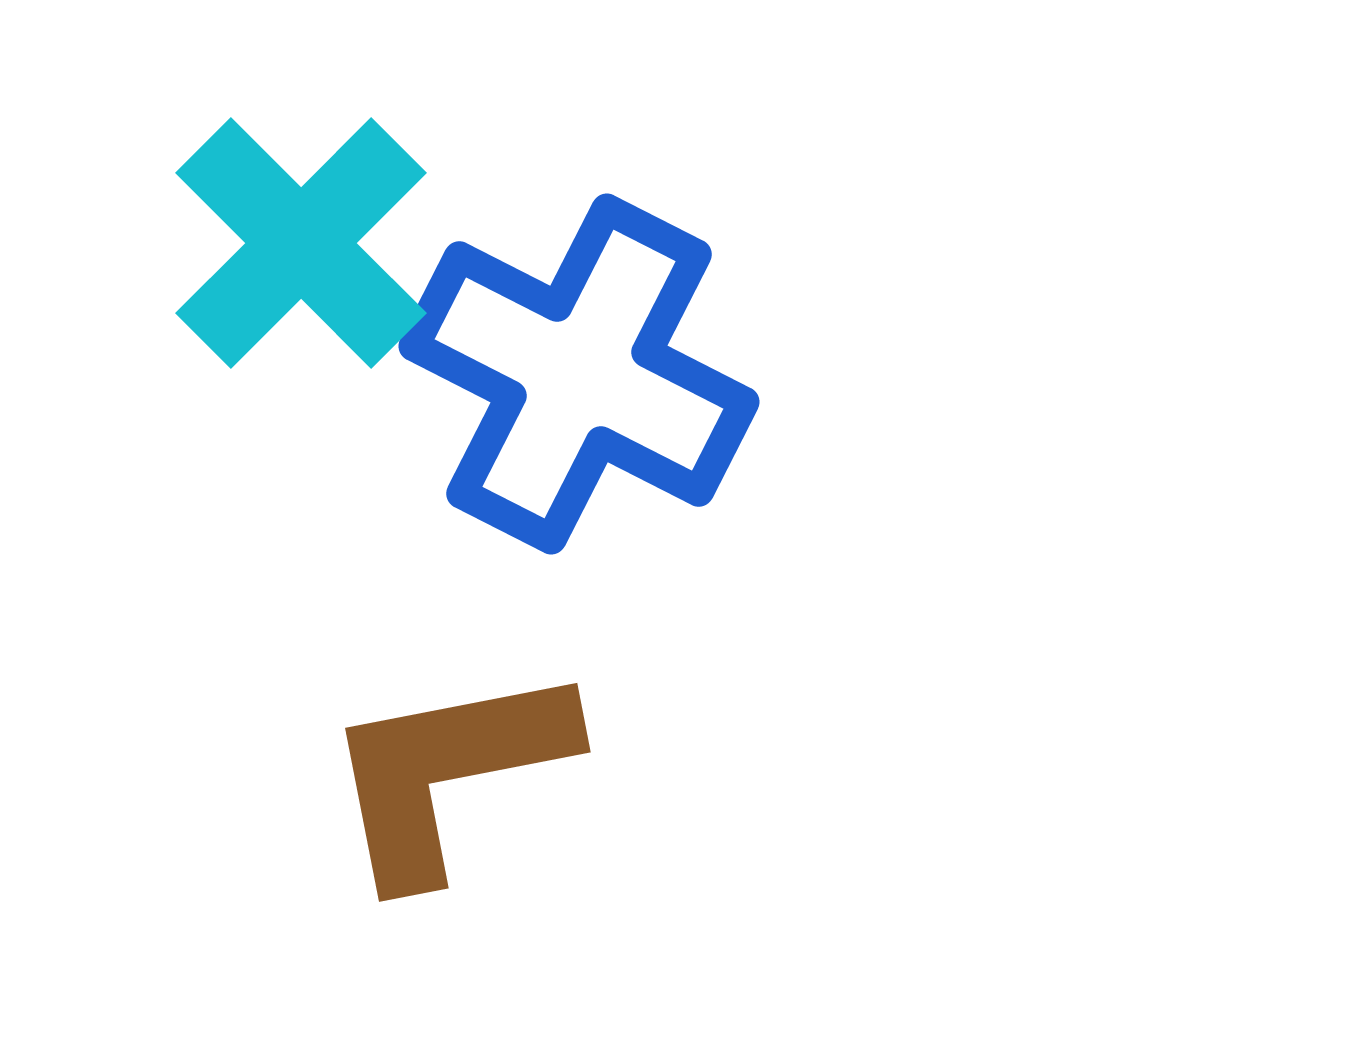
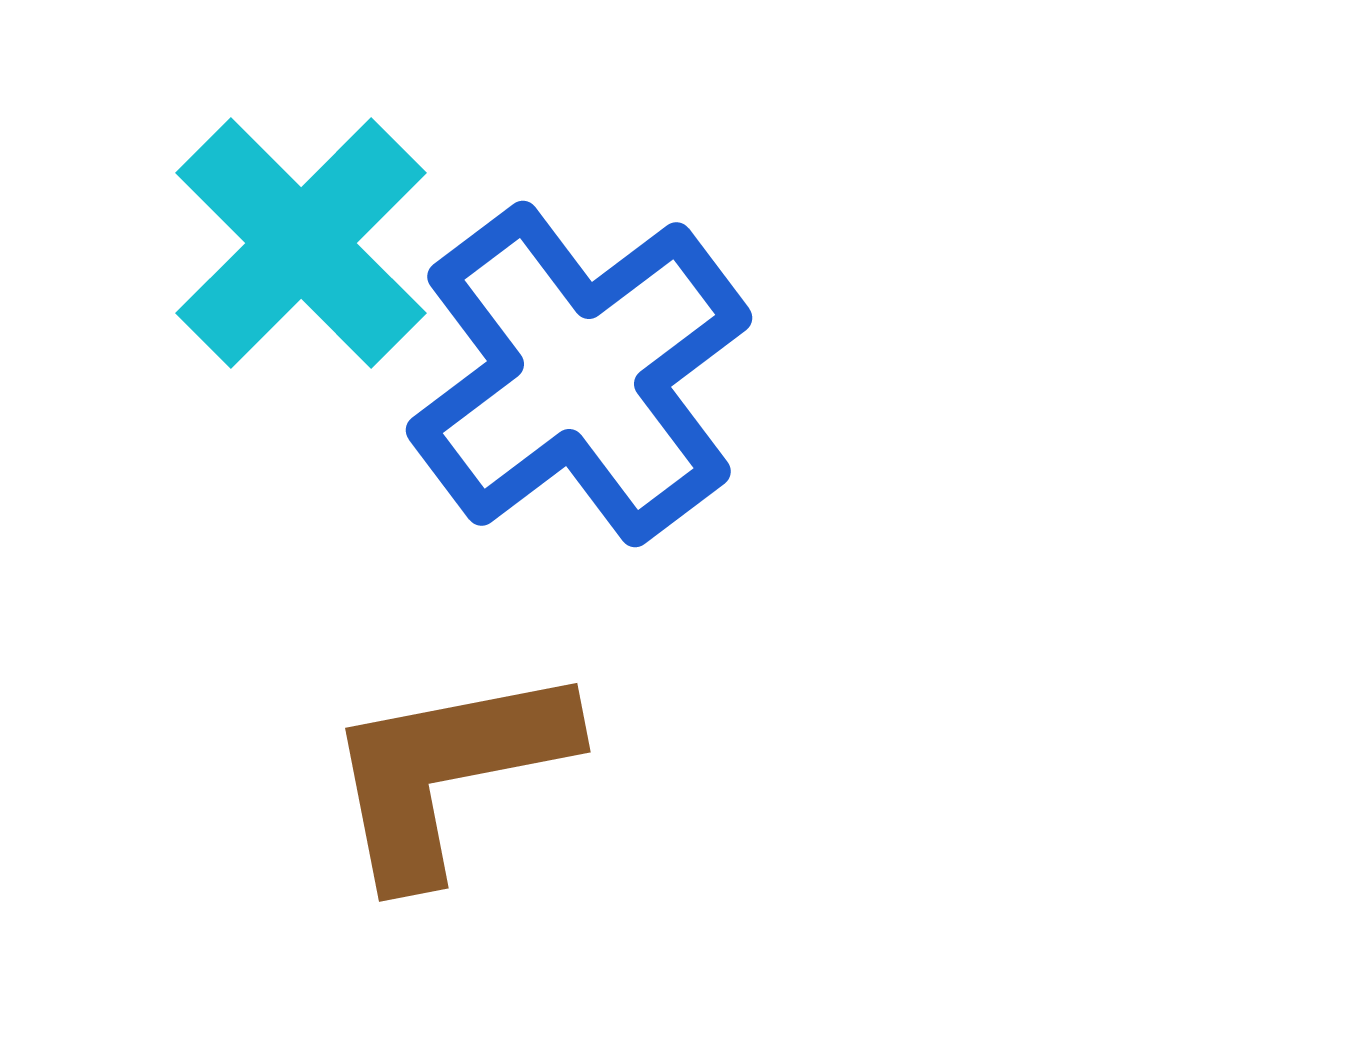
blue cross: rotated 26 degrees clockwise
